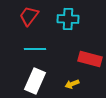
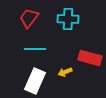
red trapezoid: moved 2 px down
red rectangle: moved 1 px up
yellow arrow: moved 7 px left, 12 px up
